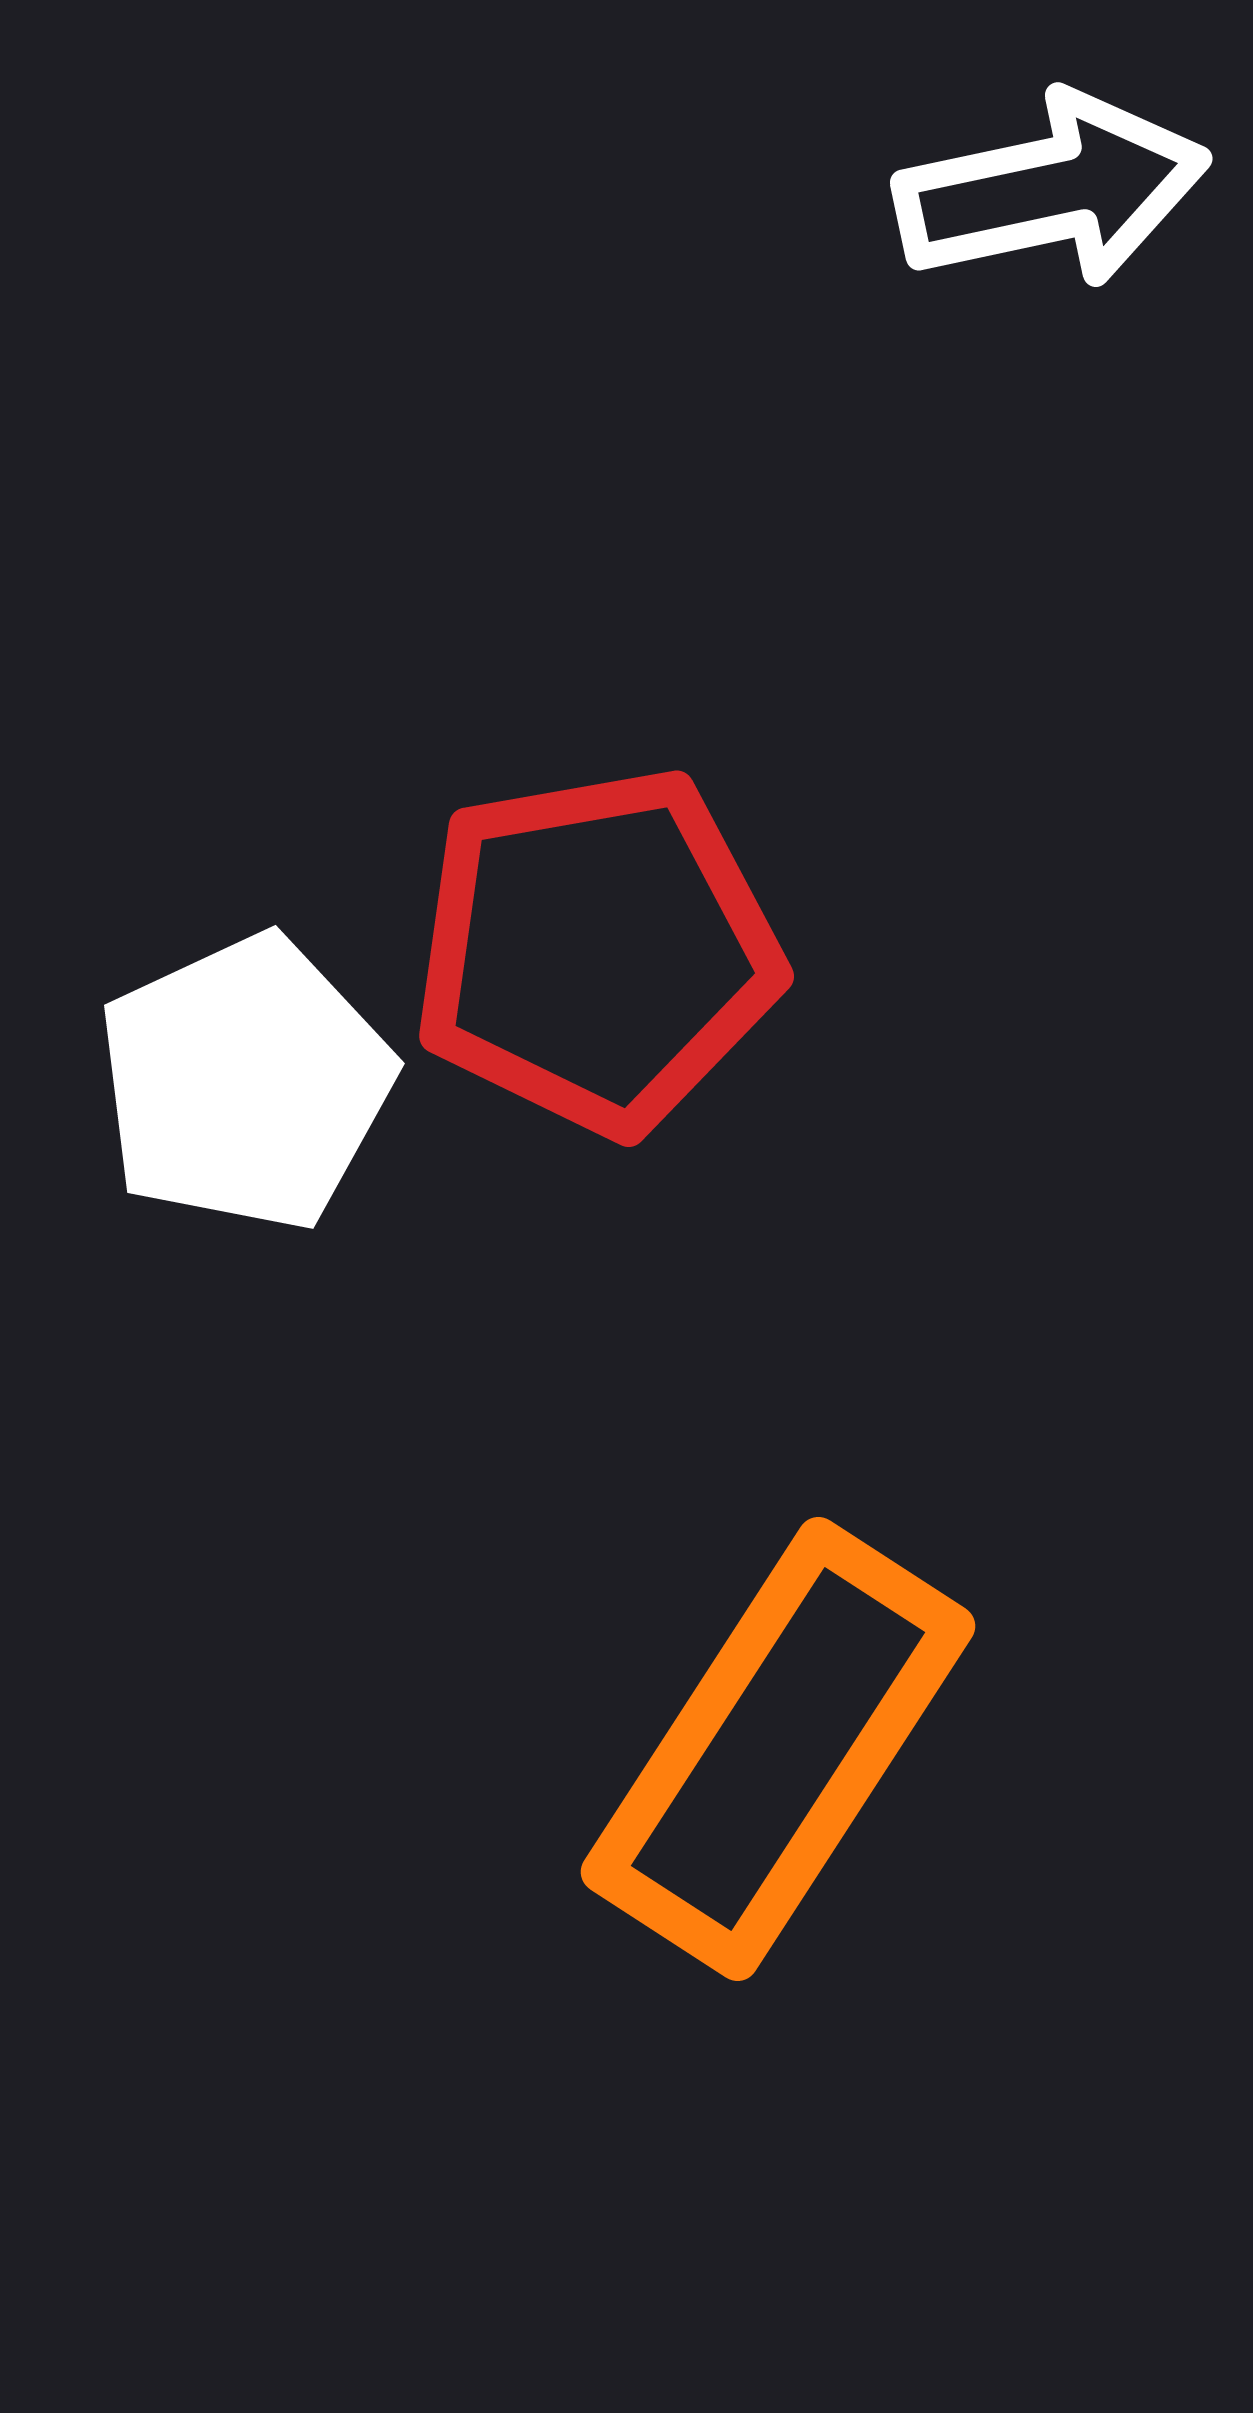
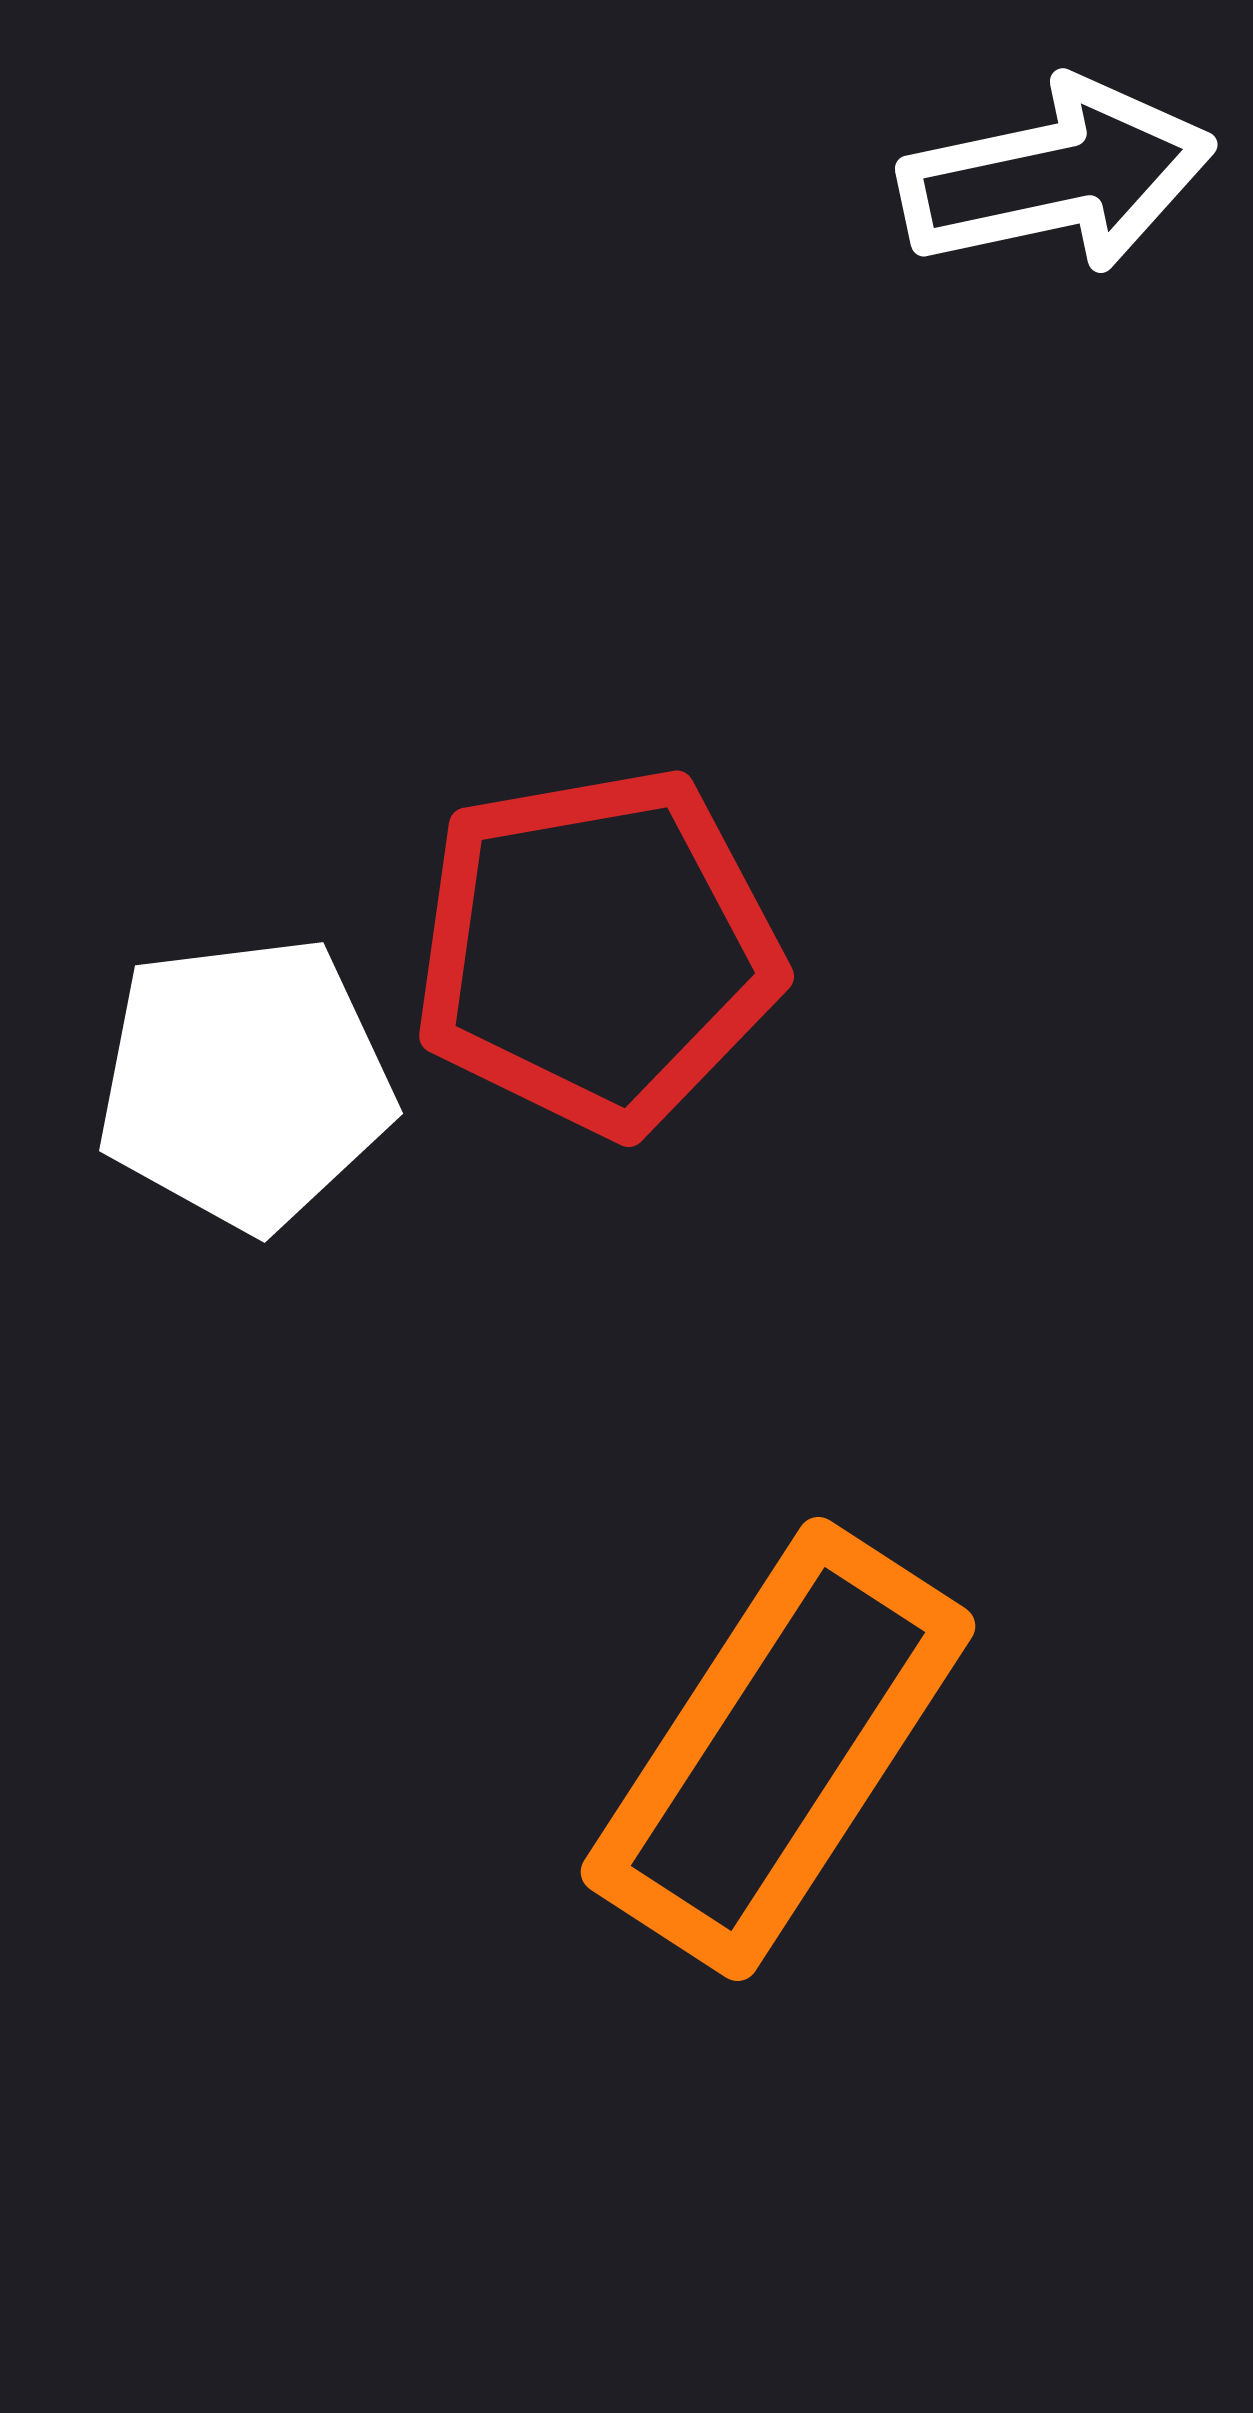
white arrow: moved 5 px right, 14 px up
white pentagon: rotated 18 degrees clockwise
